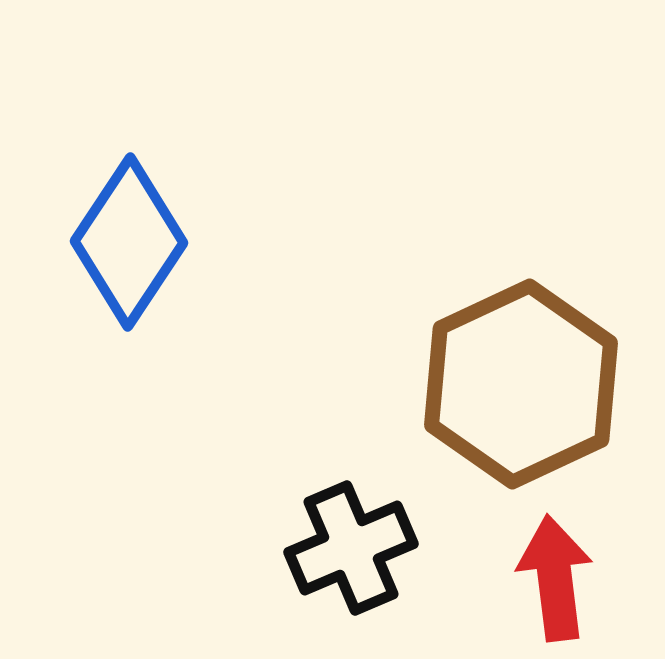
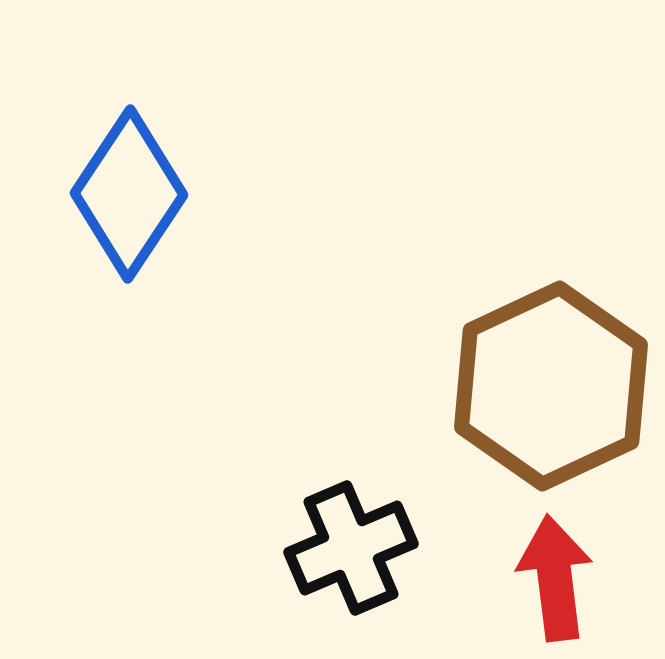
blue diamond: moved 48 px up
brown hexagon: moved 30 px right, 2 px down
